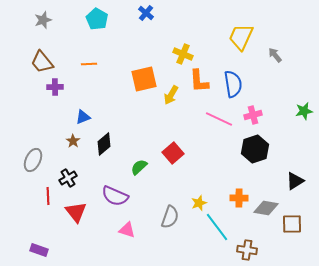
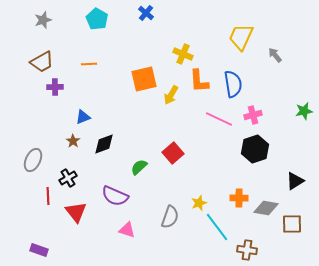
brown trapezoid: rotated 80 degrees counterclockwise
black diamond: rotated 20 degrees clockwise
